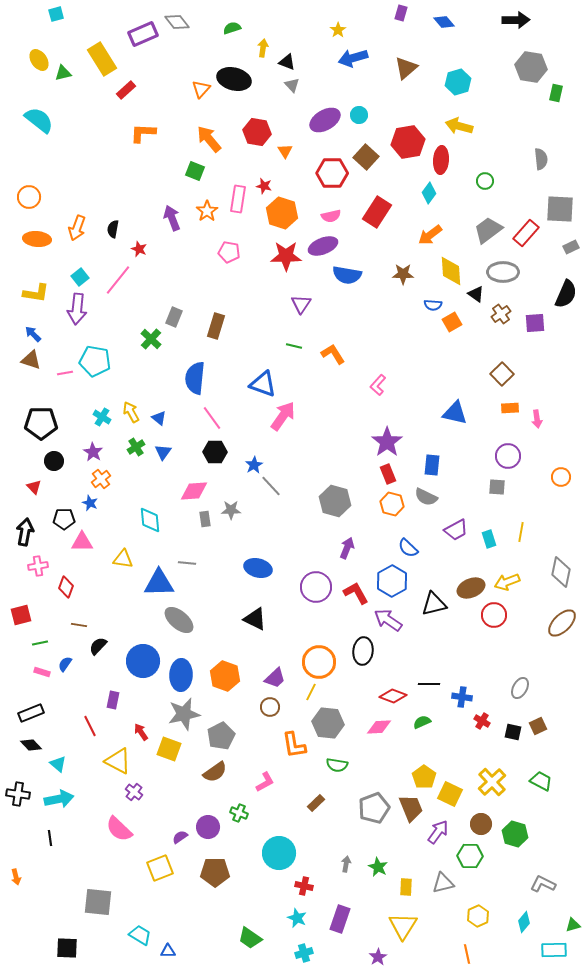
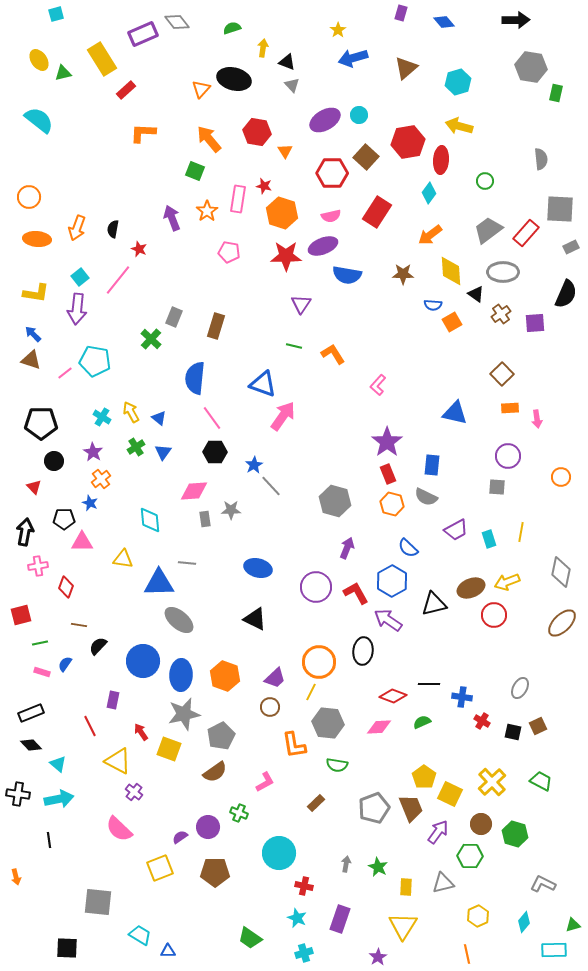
pink line at (65, 373): rotated 28 degrees counterclockwise
black line at (50, 838): moved 1 px left, 2 px down
